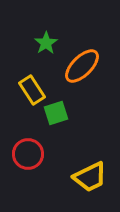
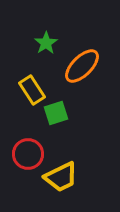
yellow trapezoid: moved 29 px left
